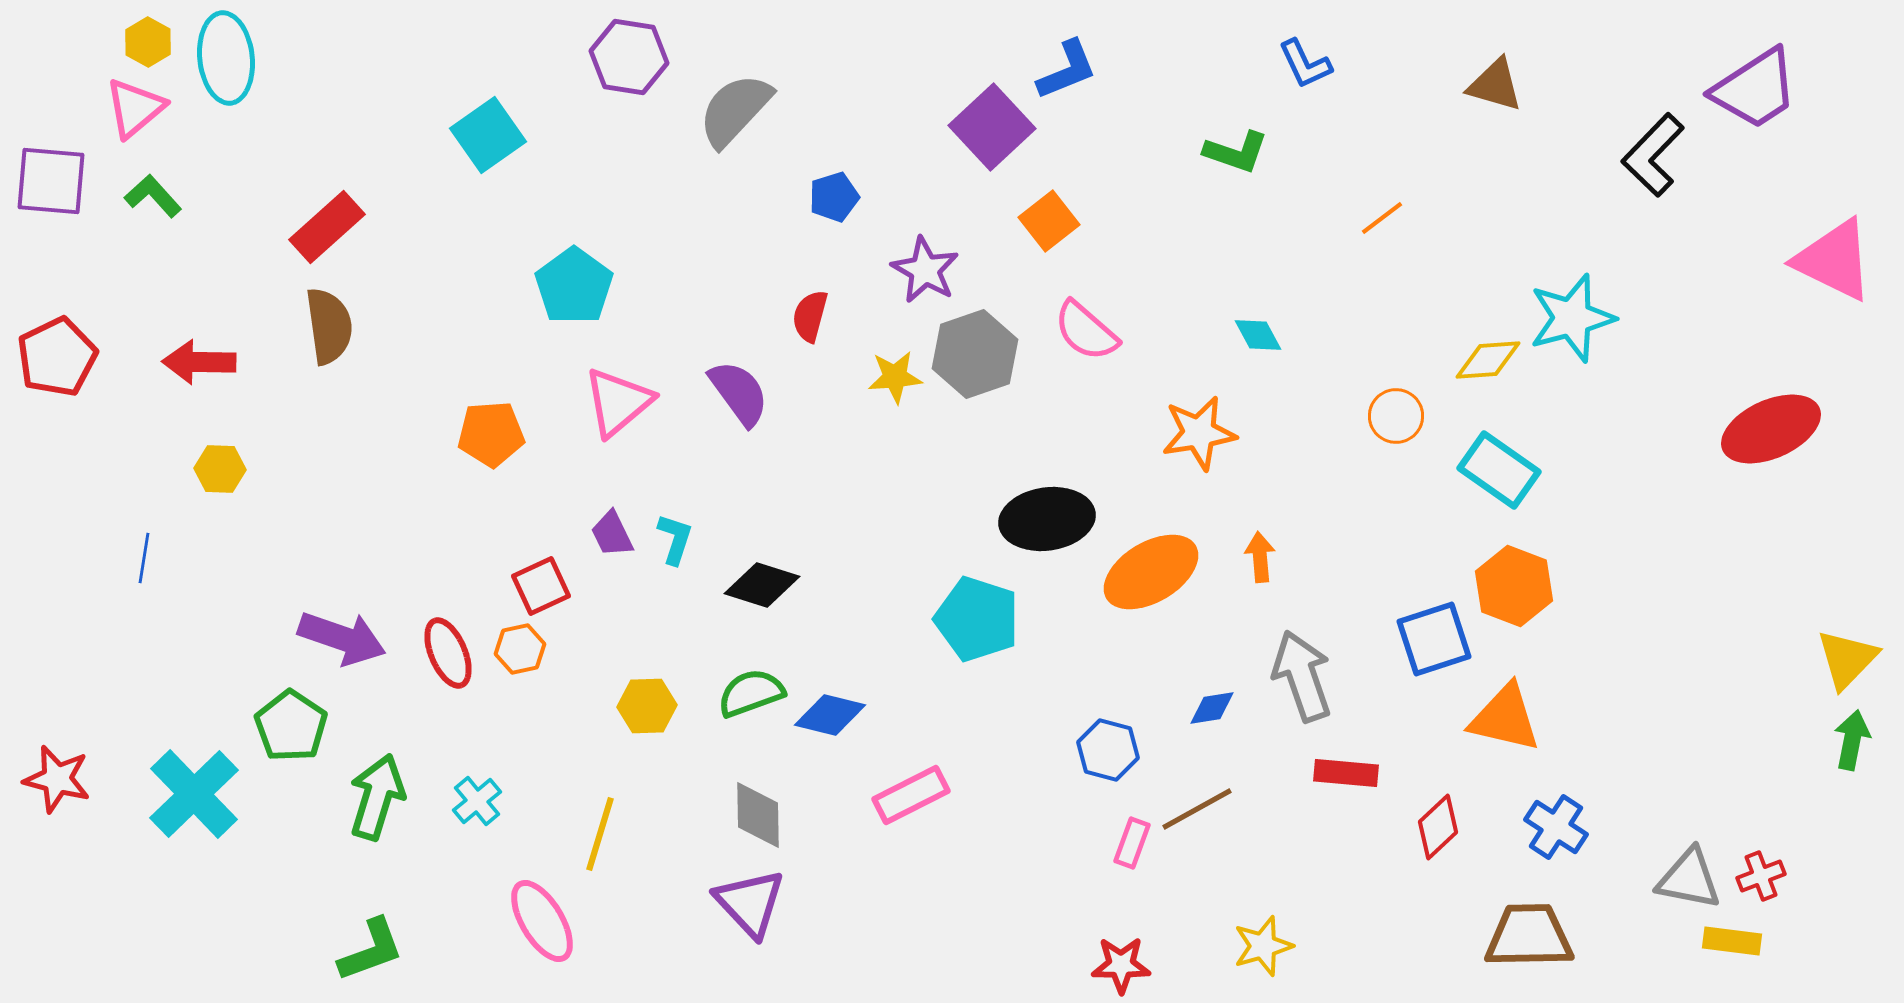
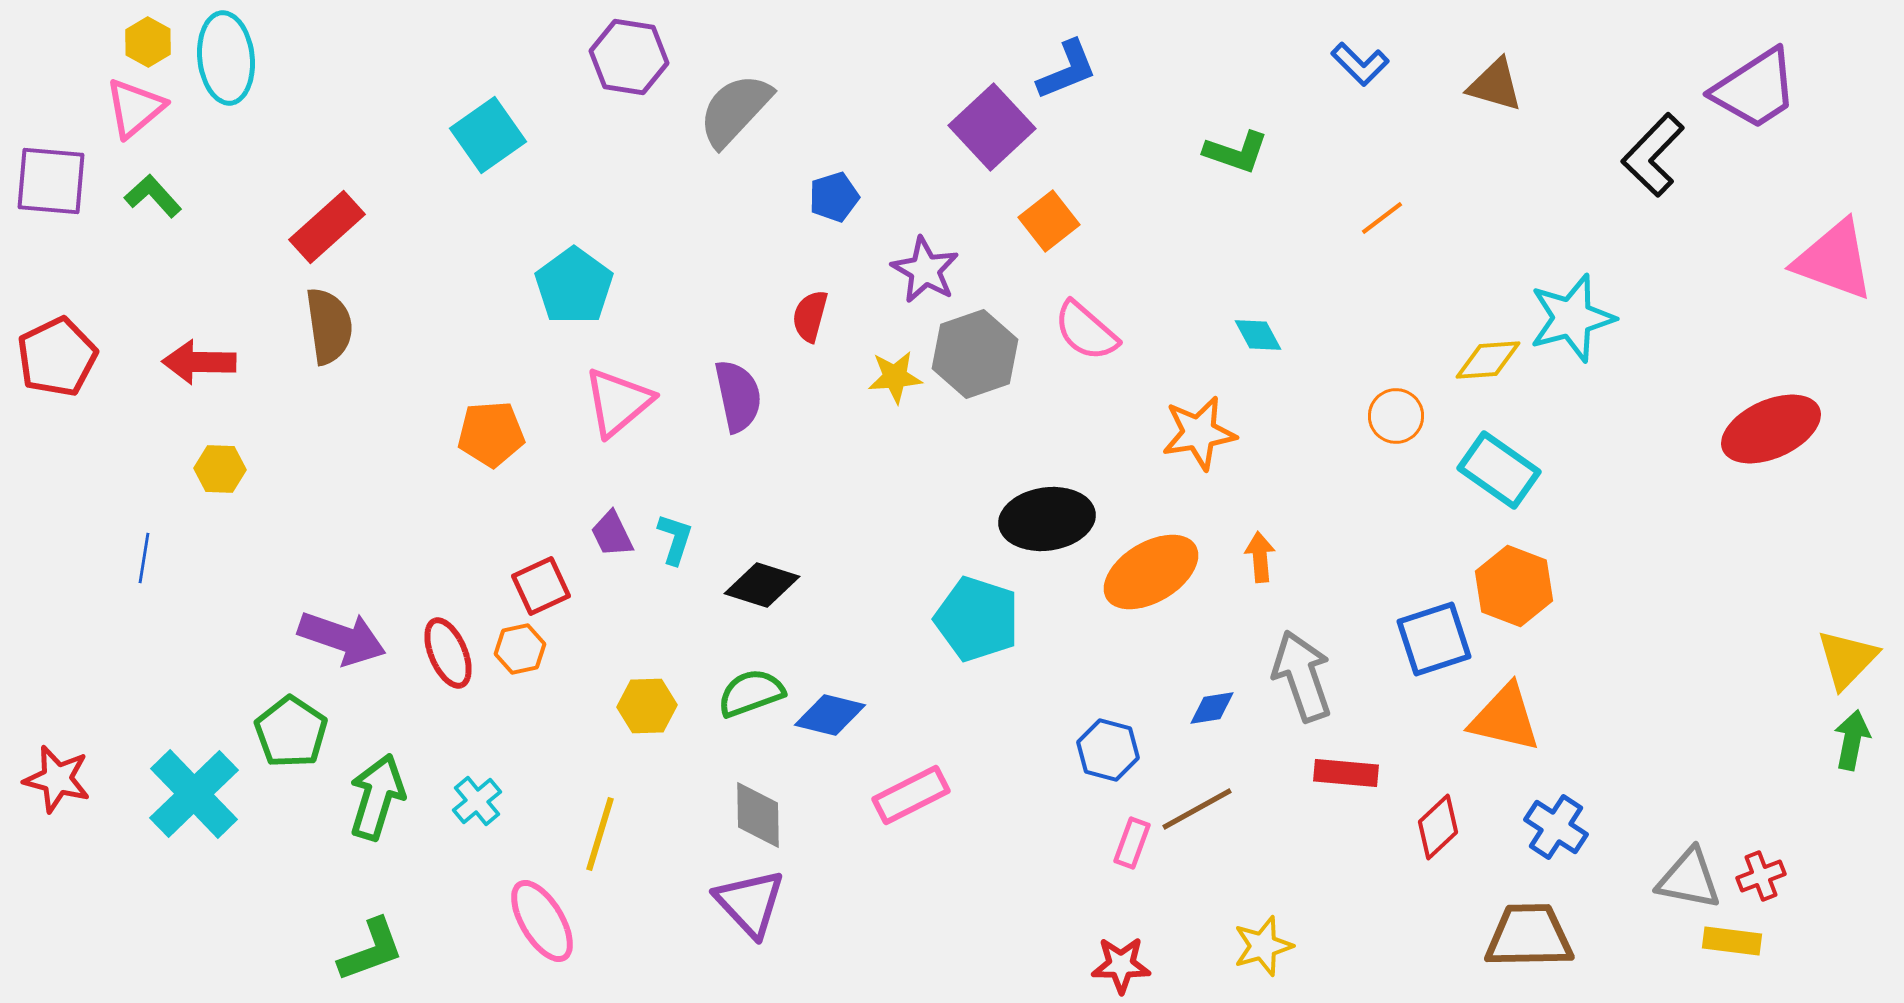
blue L-shape at (1305, 64): moved 55 px right; rotated 20 degrees counterclockwise
pink triangle at (1834, 260): rotated 6 degrees counterclockwise
purple semicircle at (739, 393): moved 1 px left, 3 px down; rotated 24 degrees clockwise
green pentagon at (291, 726): moved 6 px down
